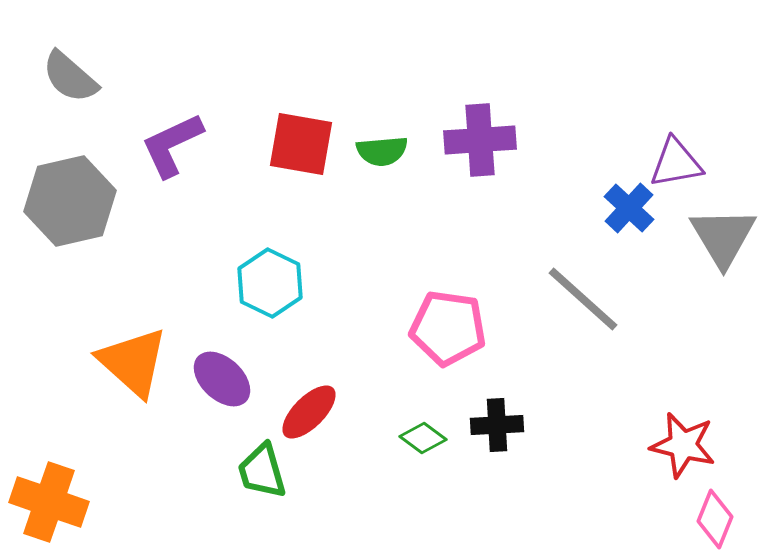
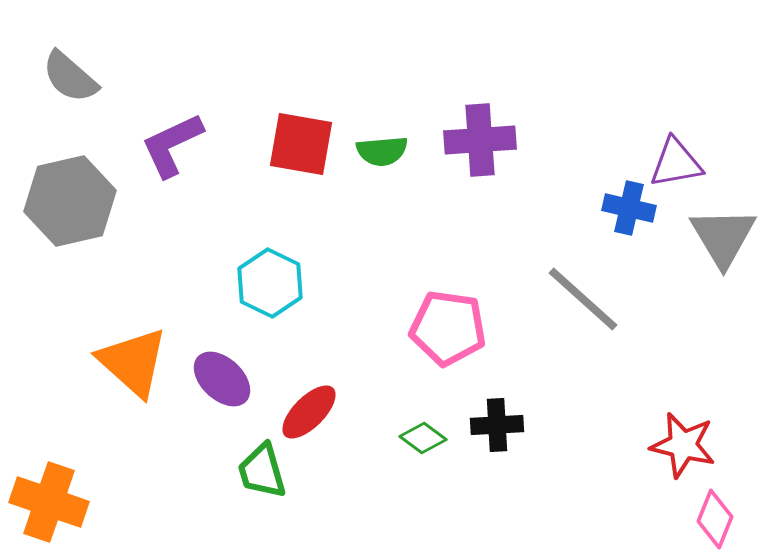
blue cross: rotated 30 degrees counterclockwise
